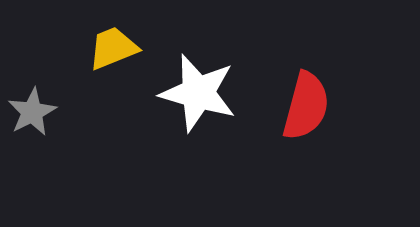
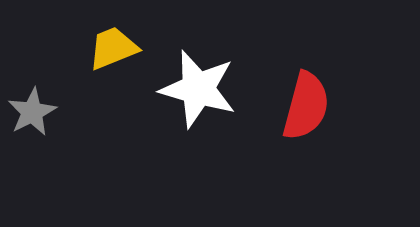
white star: moved 4 px up
